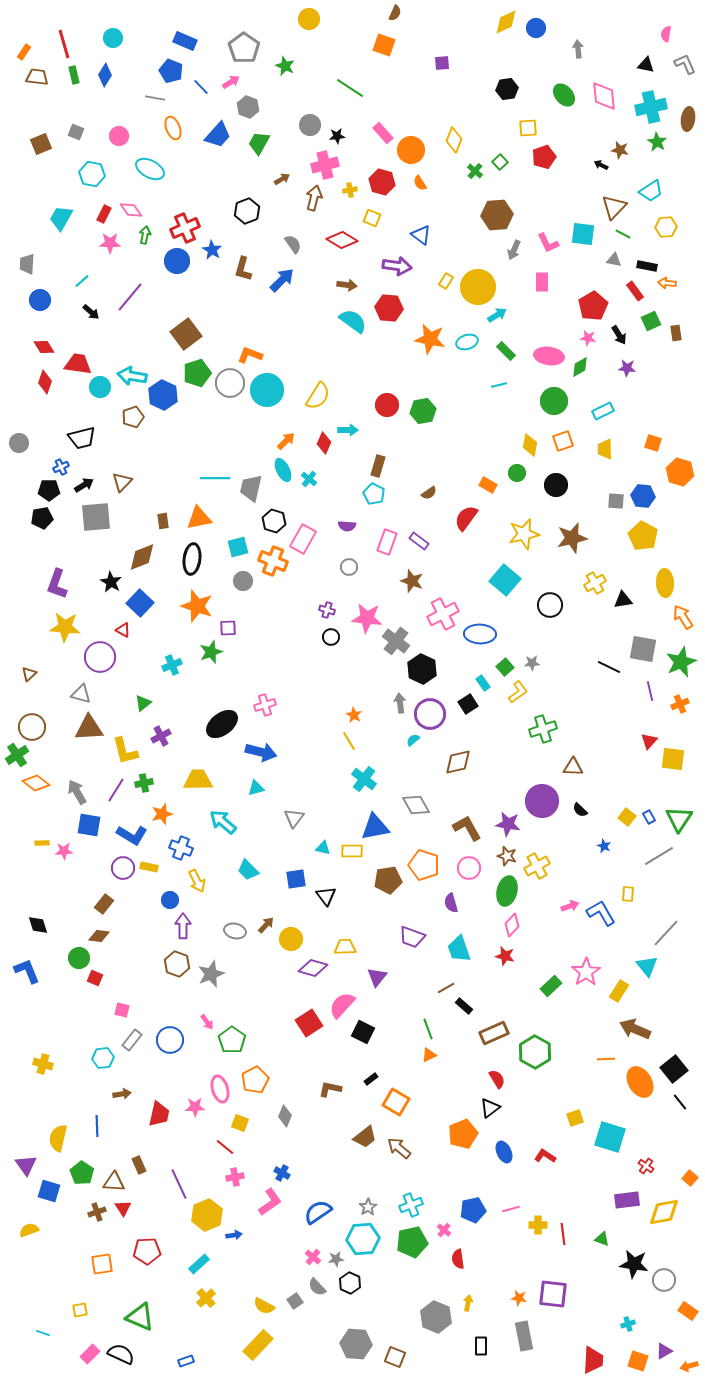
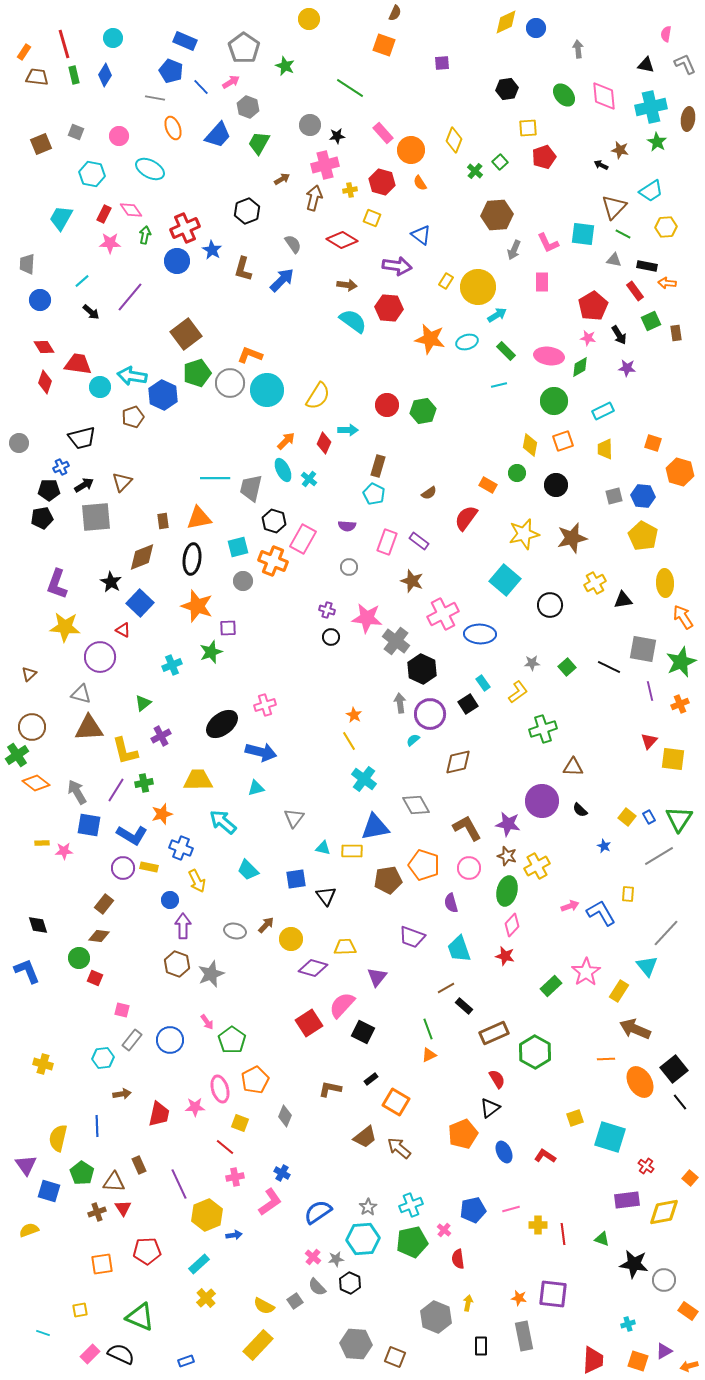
gray square at (616, 501): moved 2 px left, 5 px up; rotated 18 degrees counterclockwise
green square at (505, 667): moved 62 px right
